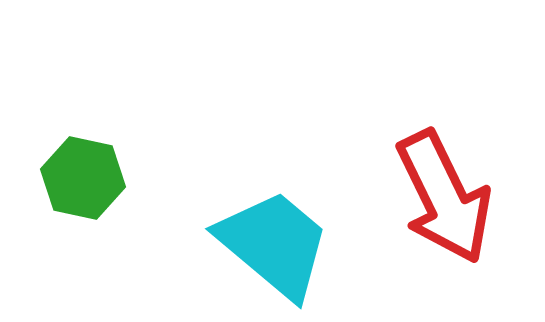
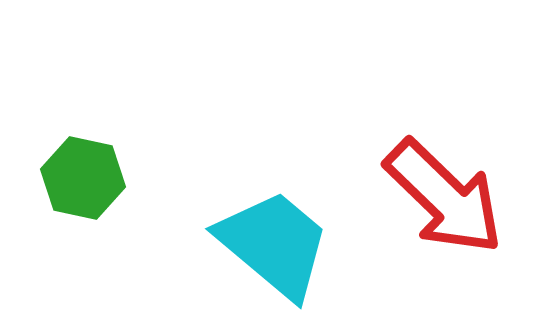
red arrow: rotated 20 degrees counterclockwise
